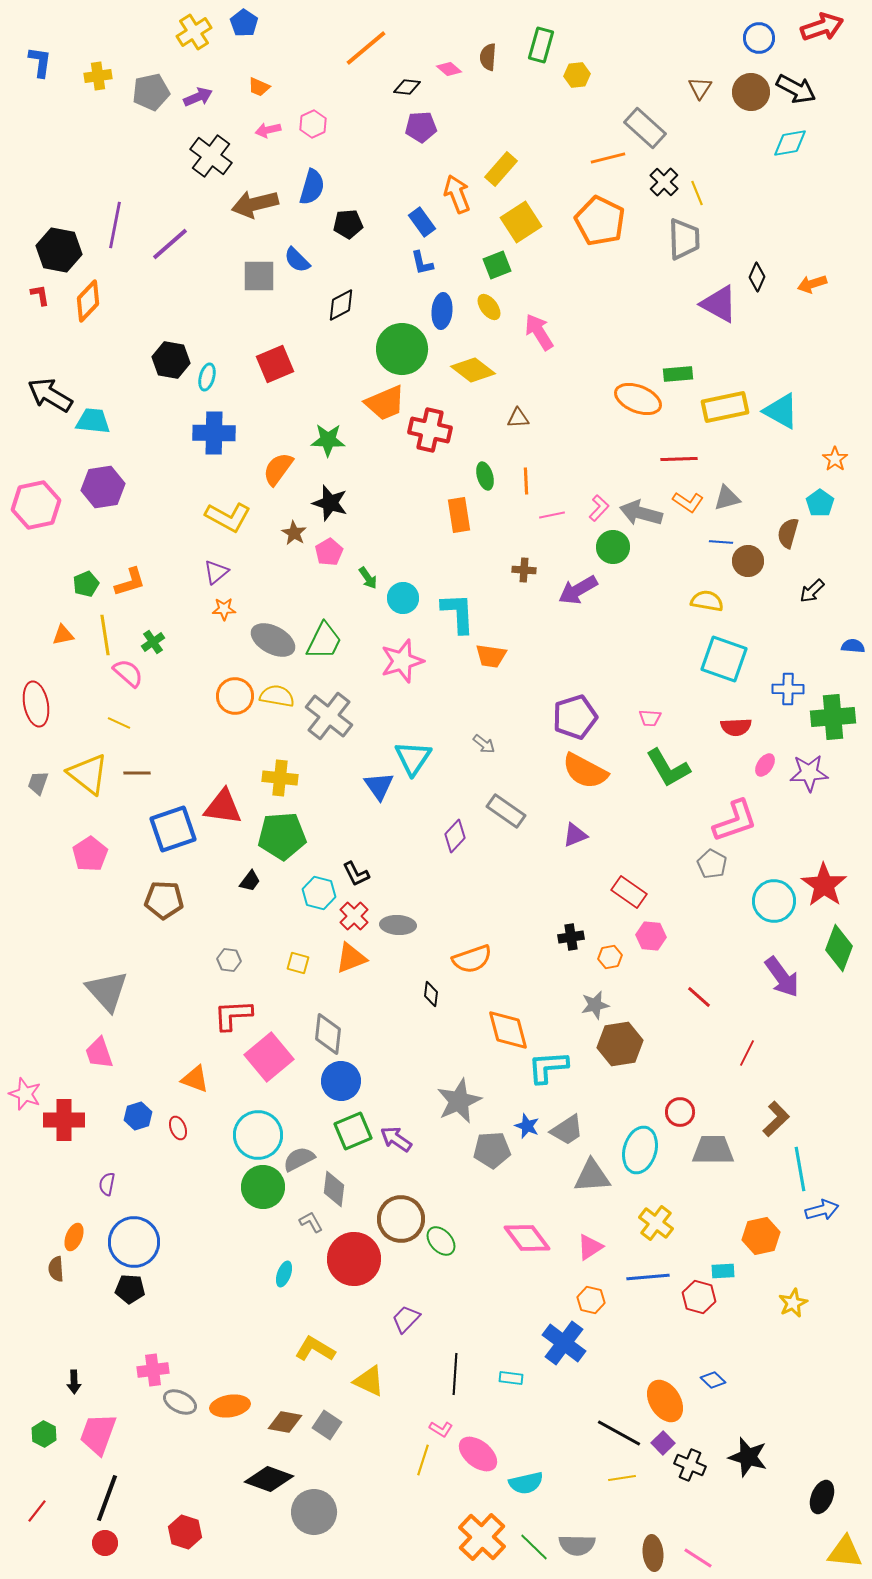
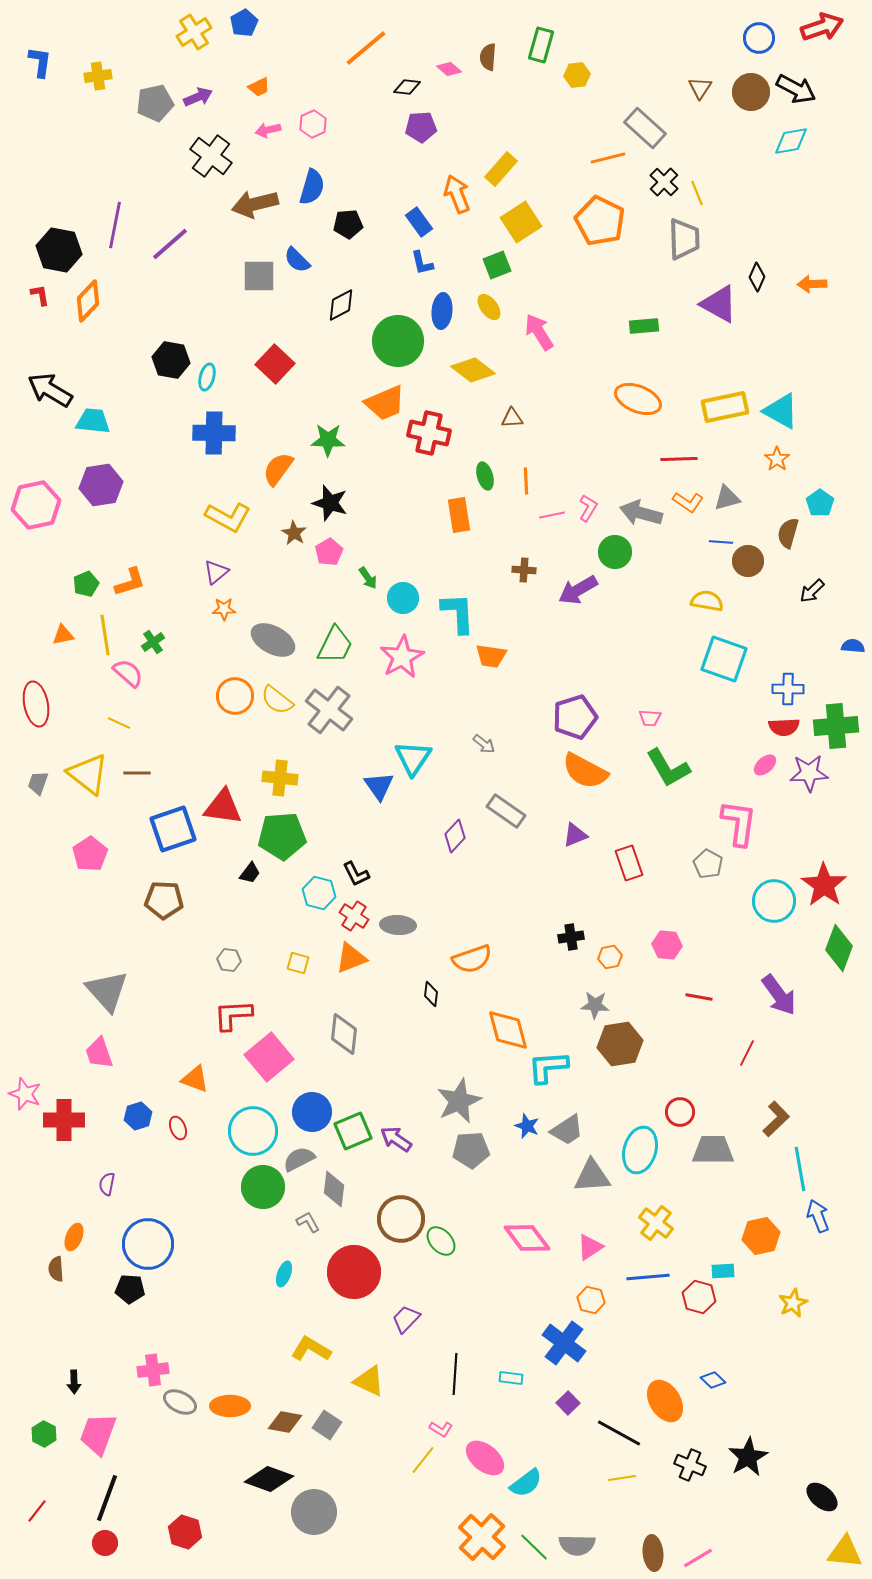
blue pentagon at (244, 23): rotated 8 degrees clockwise
orange trapezoid at (259, 87): rotated 50 degrees counterclockwise
gray pentagon at (151, 92): moved 4 px right, 11 px down
cyan diamond at (790, 143): moved 1 px right, 2 px up
blue rectangle at (422, 222): moved 3 px left
orange arrow at (812, 284): rotated 16 degrees clockwise
green circle at (402, 349): moved 4 px left, 8 px up
red square at (275, 364): rotated 24 degrees counterclockwise
green rectangle at (678, 374): moved 34 px left, 48 px up
black arrow at (50, 395): moved 5 px up
brown triangle at (518, 418): moved 6 px left
red cross at (430, 430): moved 1 px left, 3 px down
orange star at (835, 459): moved 58 px left
purple hexagon at (103, 487): moved 2 px left, 2 px up
pink L-shape at (599, 508): moved 11 px left; rotated 12 degrees counterclockwise
green circle at (613, 547): moved 2 px right, 5 px down
green trapezoid at (324, 641): moved 11 px right, 4 px down
pink star at (402, 661): moved 4 px up; rotated 12 degrees counterclockwise
yellow semicircle at (277, 696): moved 4 px down; rotated 152 degrees counterclockwise
gray cross at (329, 716): moved 6 px up
green cross at (833, 717): moved 3 px right, 9 px down
red semicircle at (736, 727): moved 48 px right
pink ellipse at (765, 765): rotated 15 degrees clockwise
pink L-shape at (735, 821): moved 4 px right, 2 px down; rotated 63 degrees counterclockwise
gray pentagon at (712, 864): moved 4 px left
black trapezoid at (250, 881): moved 8 px up
red rectangle at (629, 892): moved 29 px up; rotated 36 degrees clockwise
red cross at (354, 916): rotated 12 degrees counterclockwise
pink hexagon at (651, 936): moved 16 px right, 9 px down
purple arrow at (782, 977): moved 3 px left, 18 px down
red line at (699, 997): rotated 32 degrees counterclockwise
gray star at (595, 1005): rotated 16 degrees clockwise
gray diamond at (328, 1034): moved 16 px right
blue circle at (341, 1081): moved 29 px left, 31 px down
cyan circle at (258, 1135): moved 5 px left, 4 px up
gray pentagon at (492, 1150): moved 21 px left
blue arrow at (822, 1210): moved 4 px left, 6 px down; rotated 96 degrees counterclockwise
gray L-shape at (311, 1222): moved 3 px left
blue circle at (134, 1242): moved 14 px right, 2 px down
red circle at (354, 1259): moved 13 px down
yellow L-shape at (315, 1349): moved 4 px left
orange ellipse at (230, 1406): rotated 9 degrees clockwise
purple square at (663, 1443): moved 95 px left, 40 px up
pink ellipse at (478, 1454): moved 7 px right, 4 px down
black star at (748, 1457): rotated 27 degrees clockwise
yellow line at (423, 1460): rotated 20 degrees clockwise
cyan semicircle at (526, 1483): rotated 24 degrees counterclockwise
black ellipse at (822, 1497): rotated 72 degrees counterclockwise
pink line at (698, 1558): rotated 64 degrees counterclockwise
